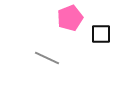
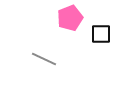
gray line: moved 3 px left, 1 px down
